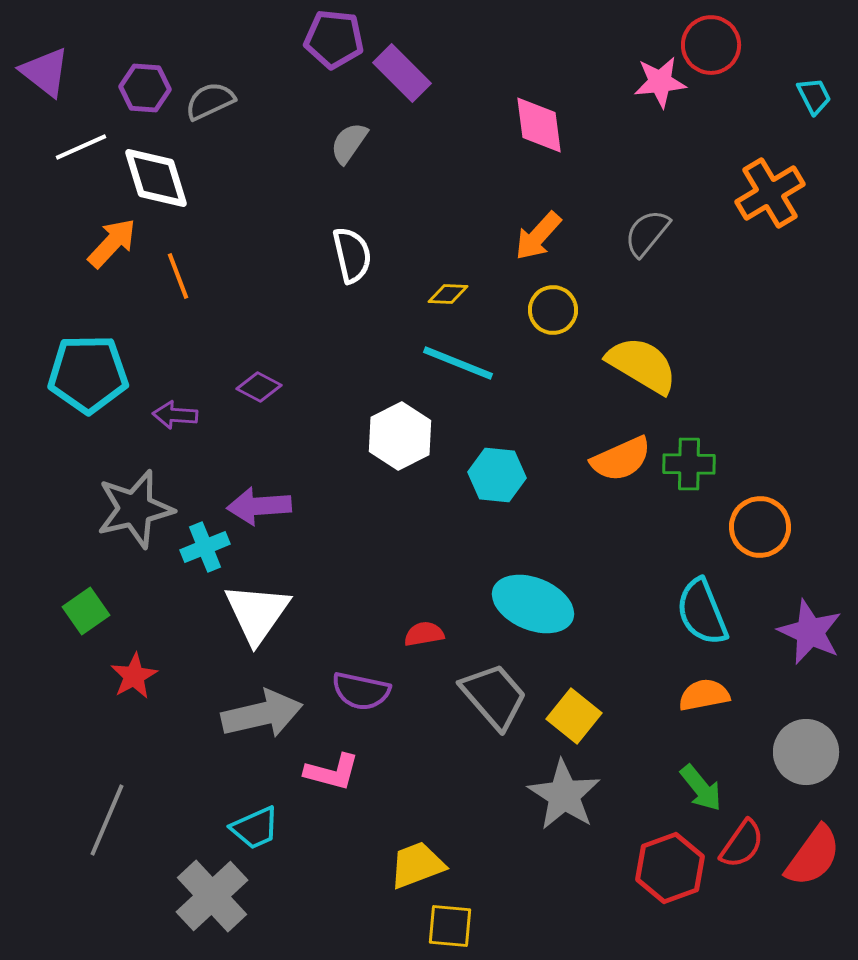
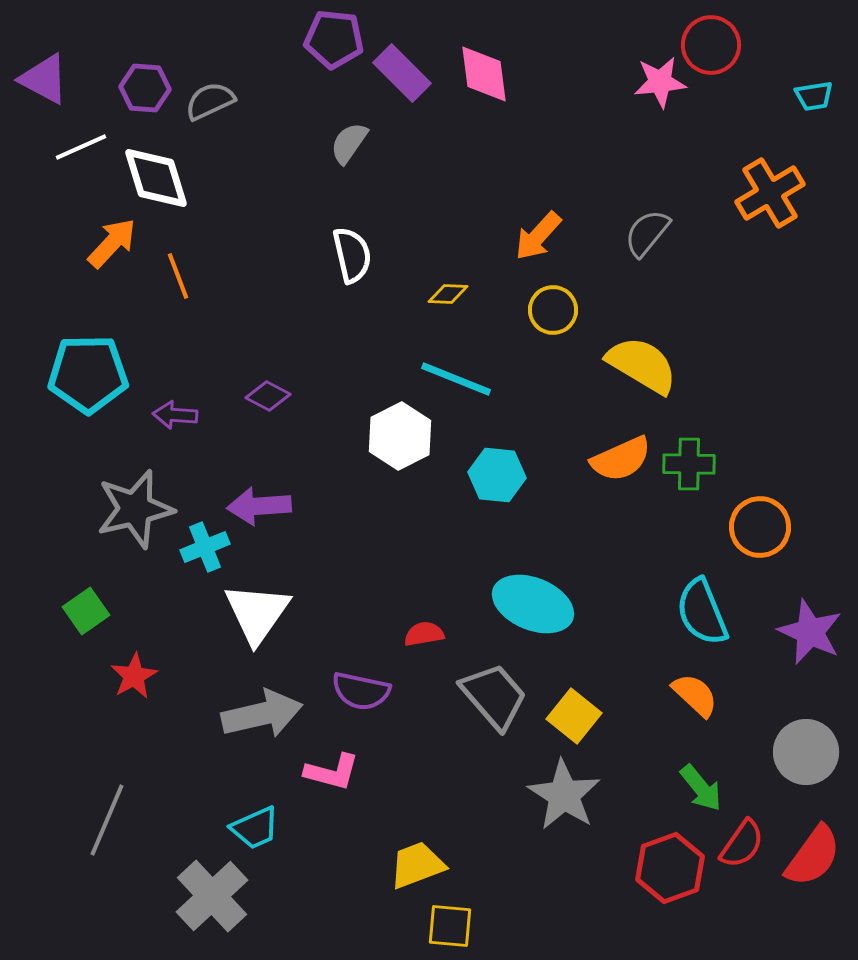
purple triangle at (45, 72): moved 1 px left, 7 px down; rotated 10 degrees counterclockwise
cyan trapezoid at (814, 96): rotated 108 degrees clockwise
pink diamond at (539, 125): moved 55 px left, 51 px up
cyan line at (458, 363): moved 2 px left, 16 px down
purple diamond at (259, 387): moved 9 px right, 9 px down
orange semicircle at (704, 695): moved 9 px left; rotated 54 degrees clockwise
